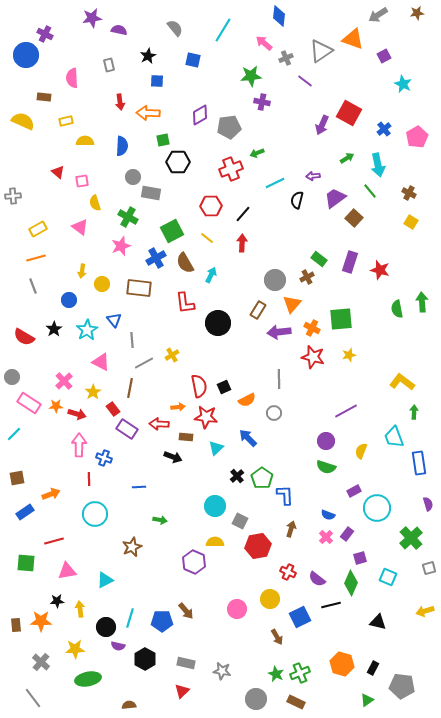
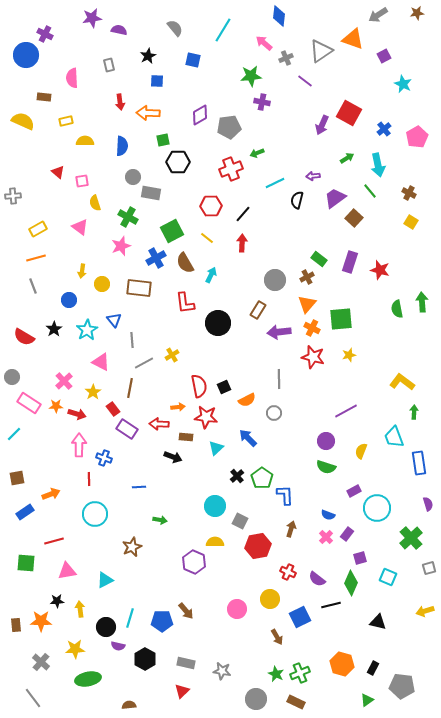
orange triangle at (292, 304): moved 15 px right
